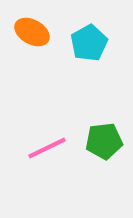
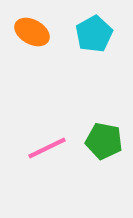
cyan pentagon: moved 5 px right, 9 px up
green pentagon: rotated 18 degrees clockwise
